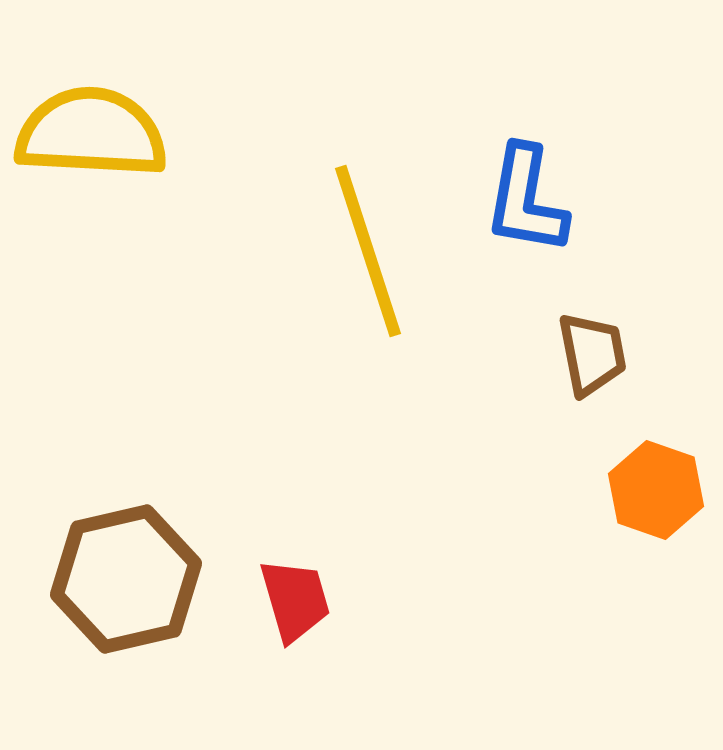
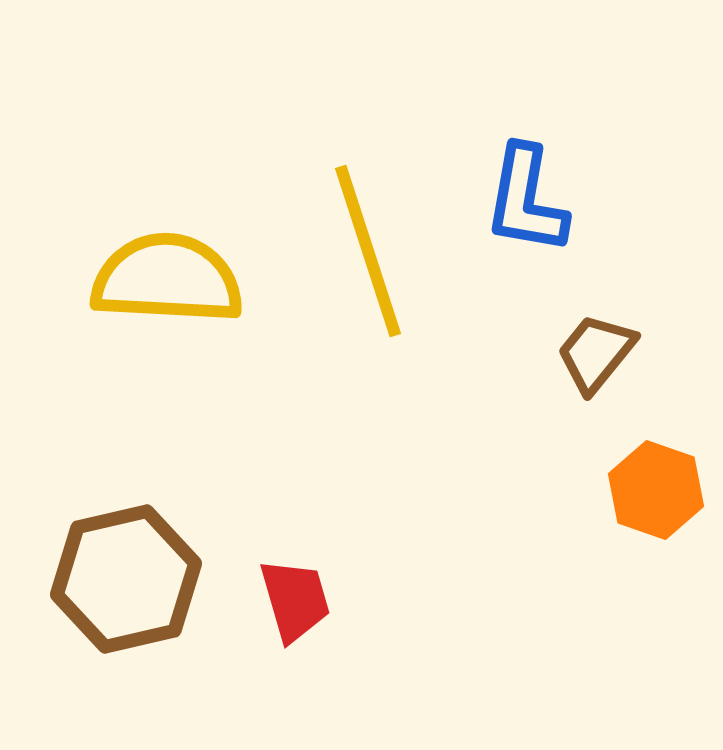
yellow semicircle: moved 76 px right, 146 px down
brown trapezoid: moved 4 px right, 1 px up; rotated 130 degrees counterclockwise
